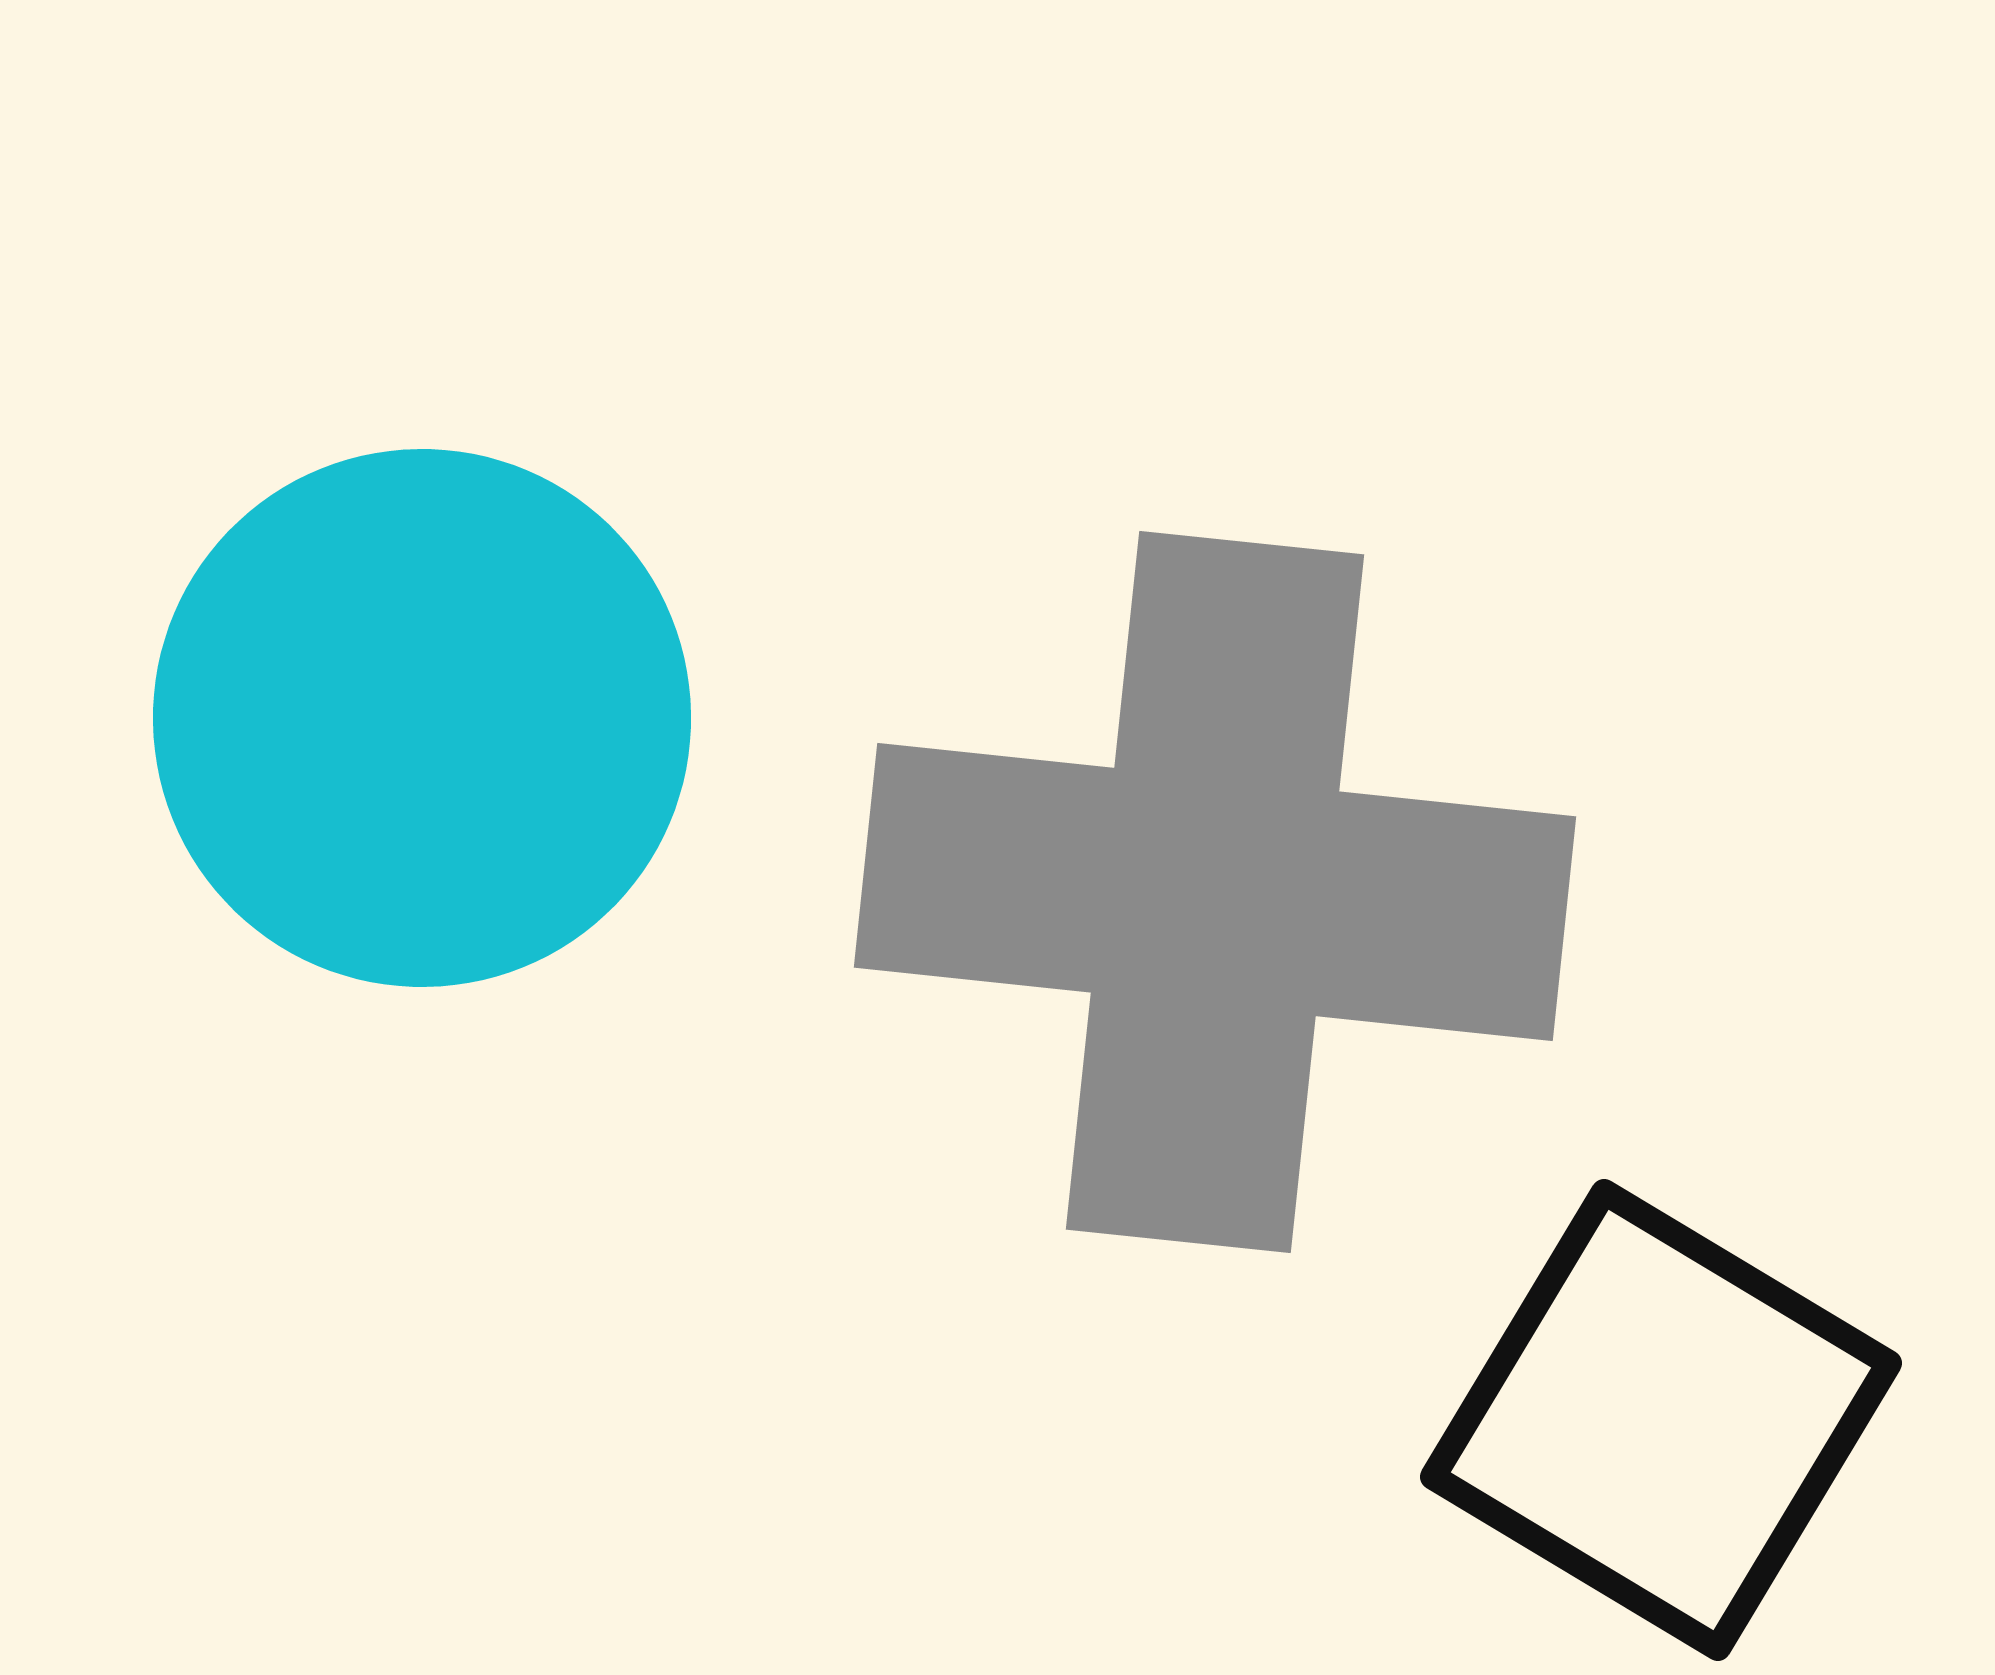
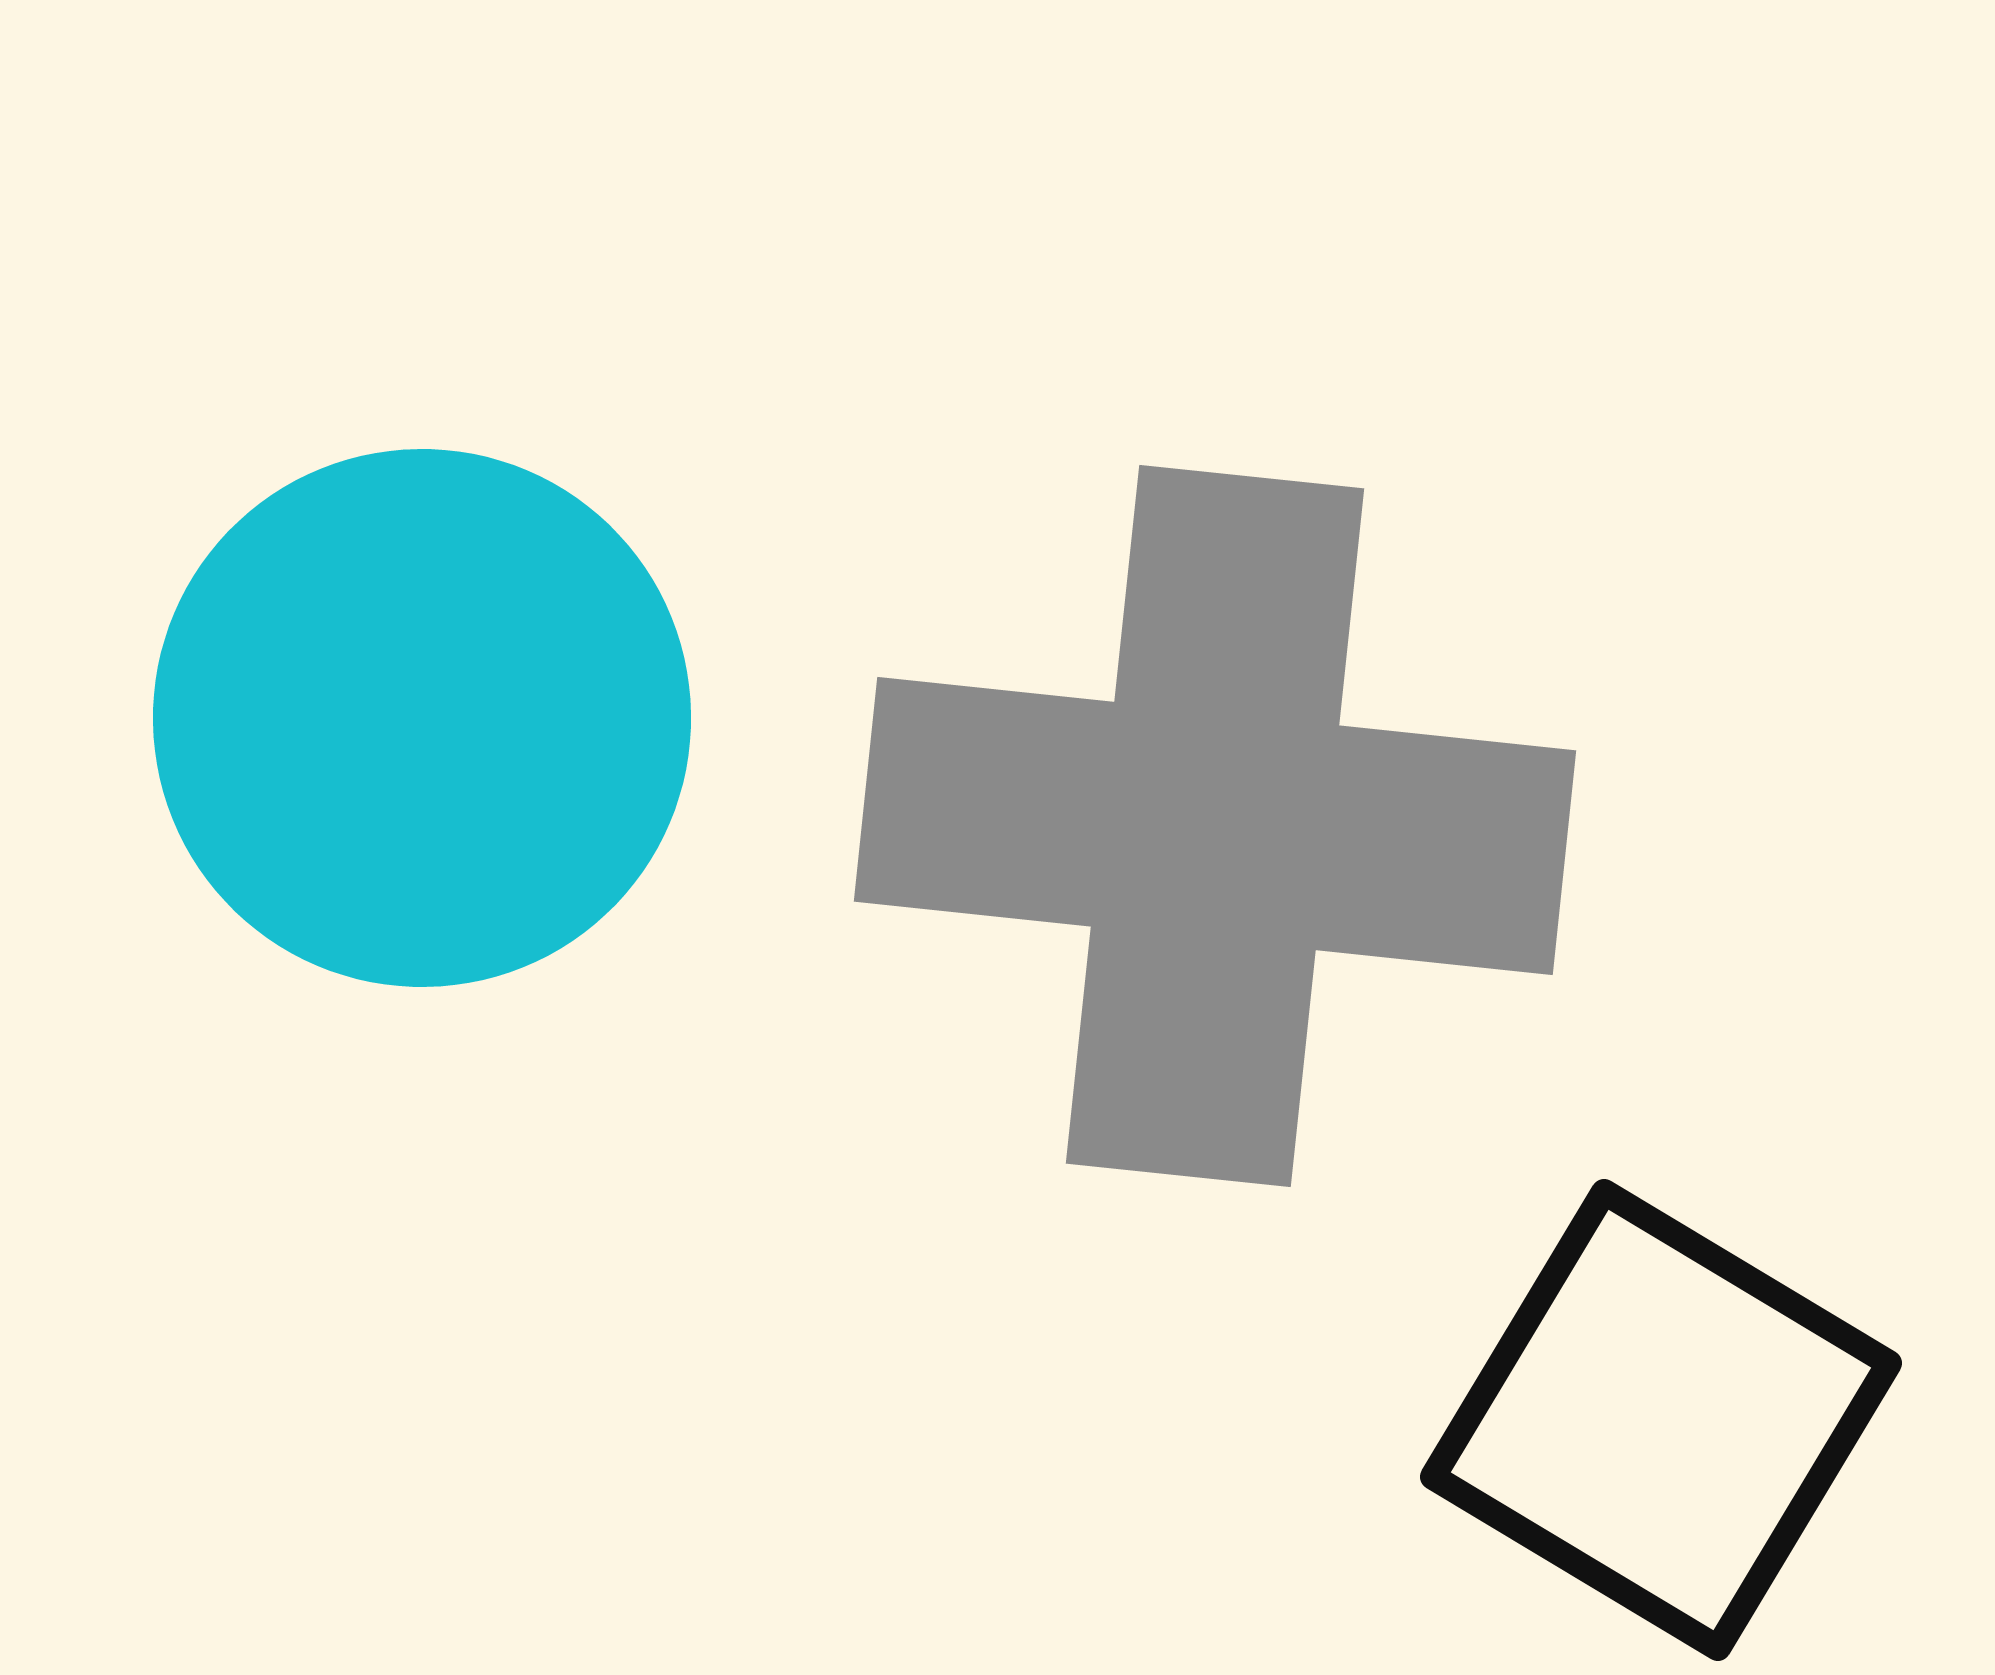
gray cross: moved 66 px up
